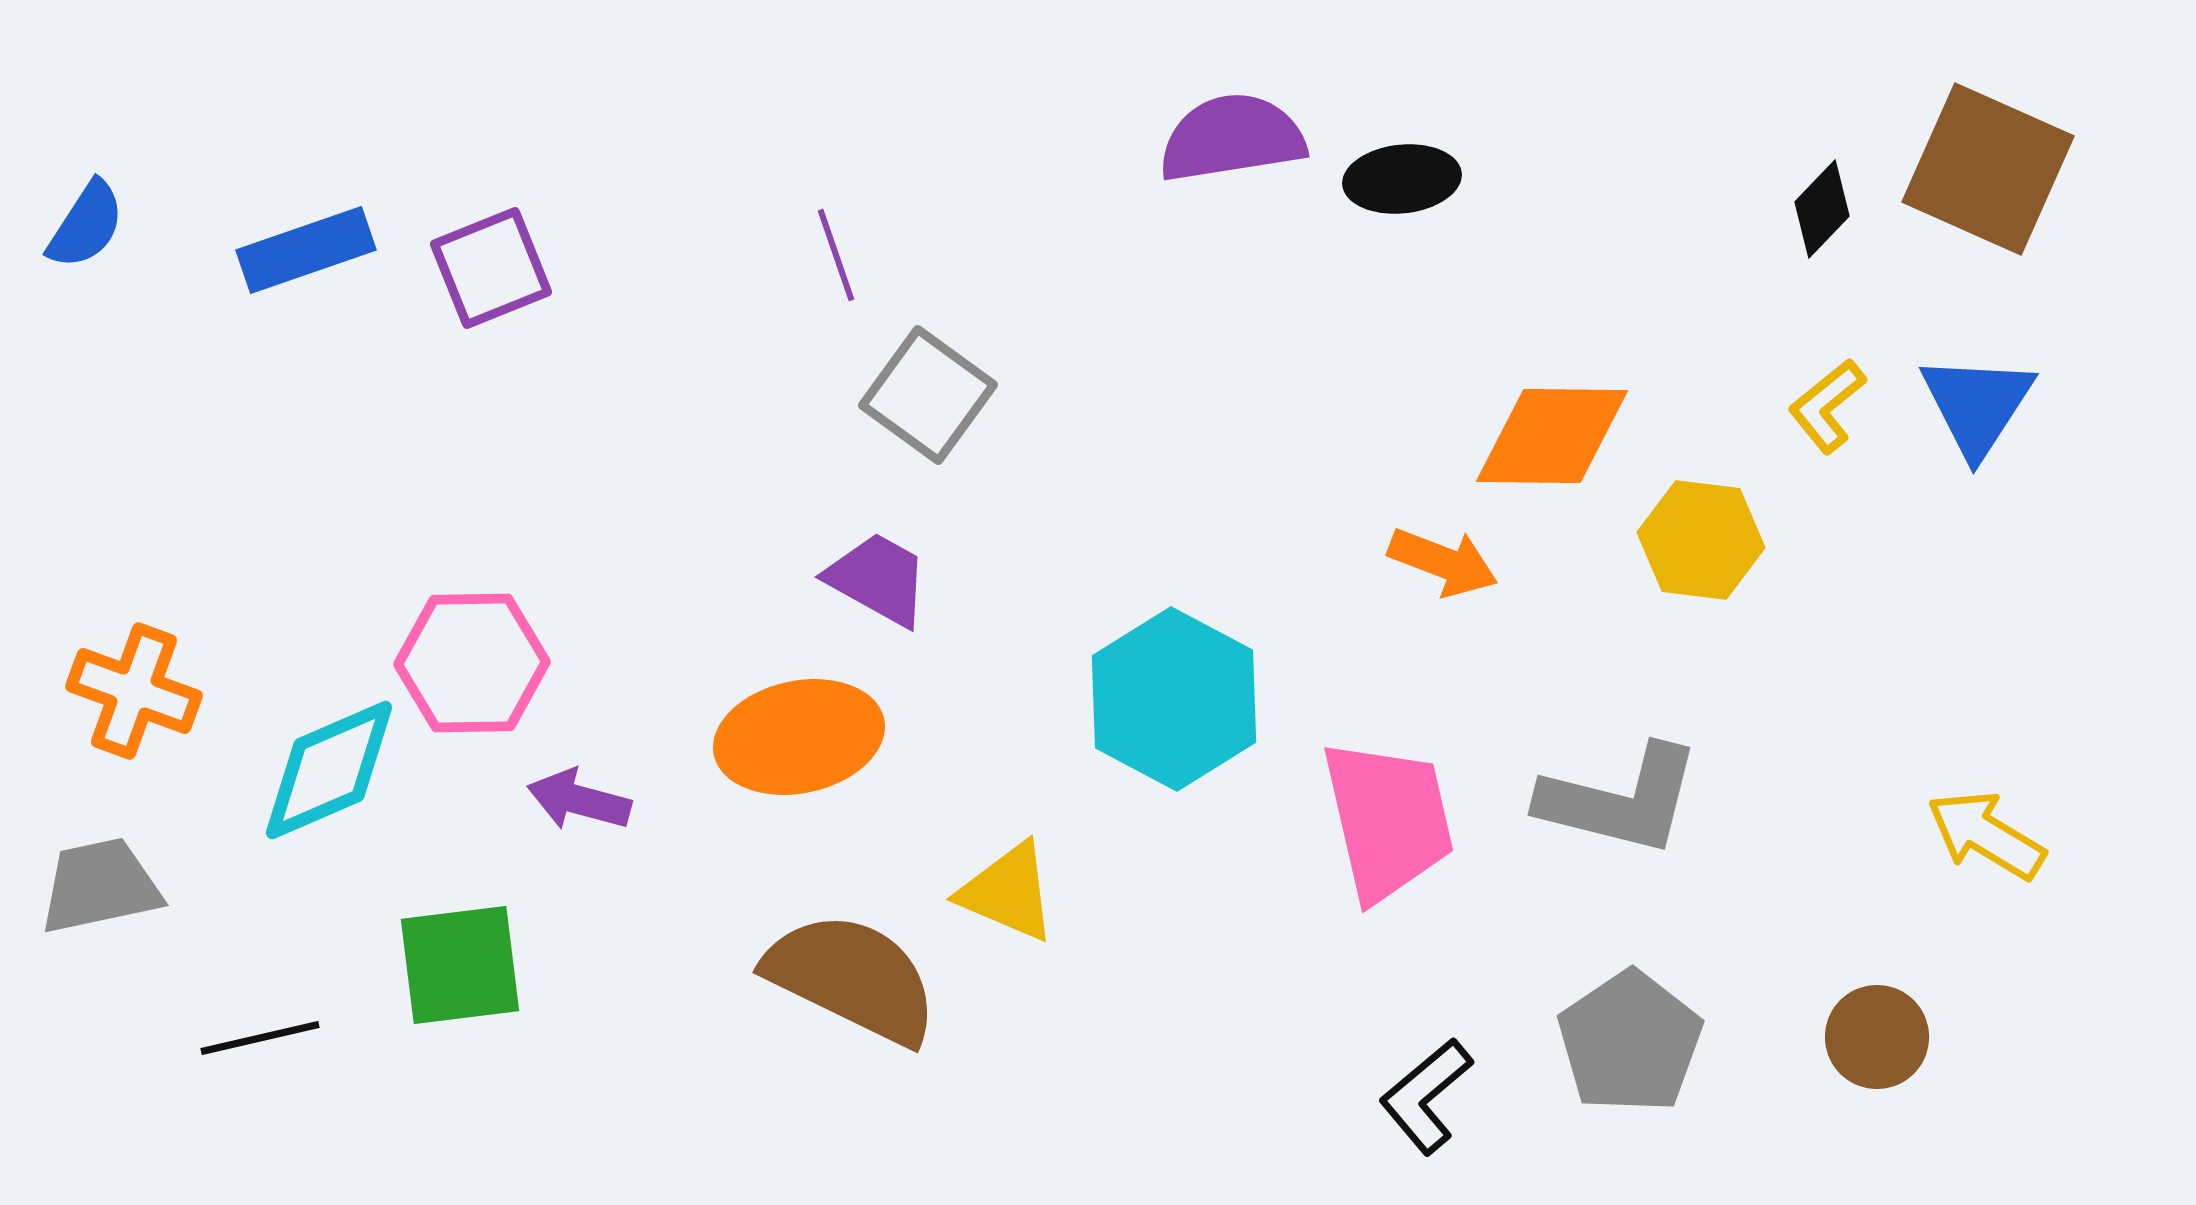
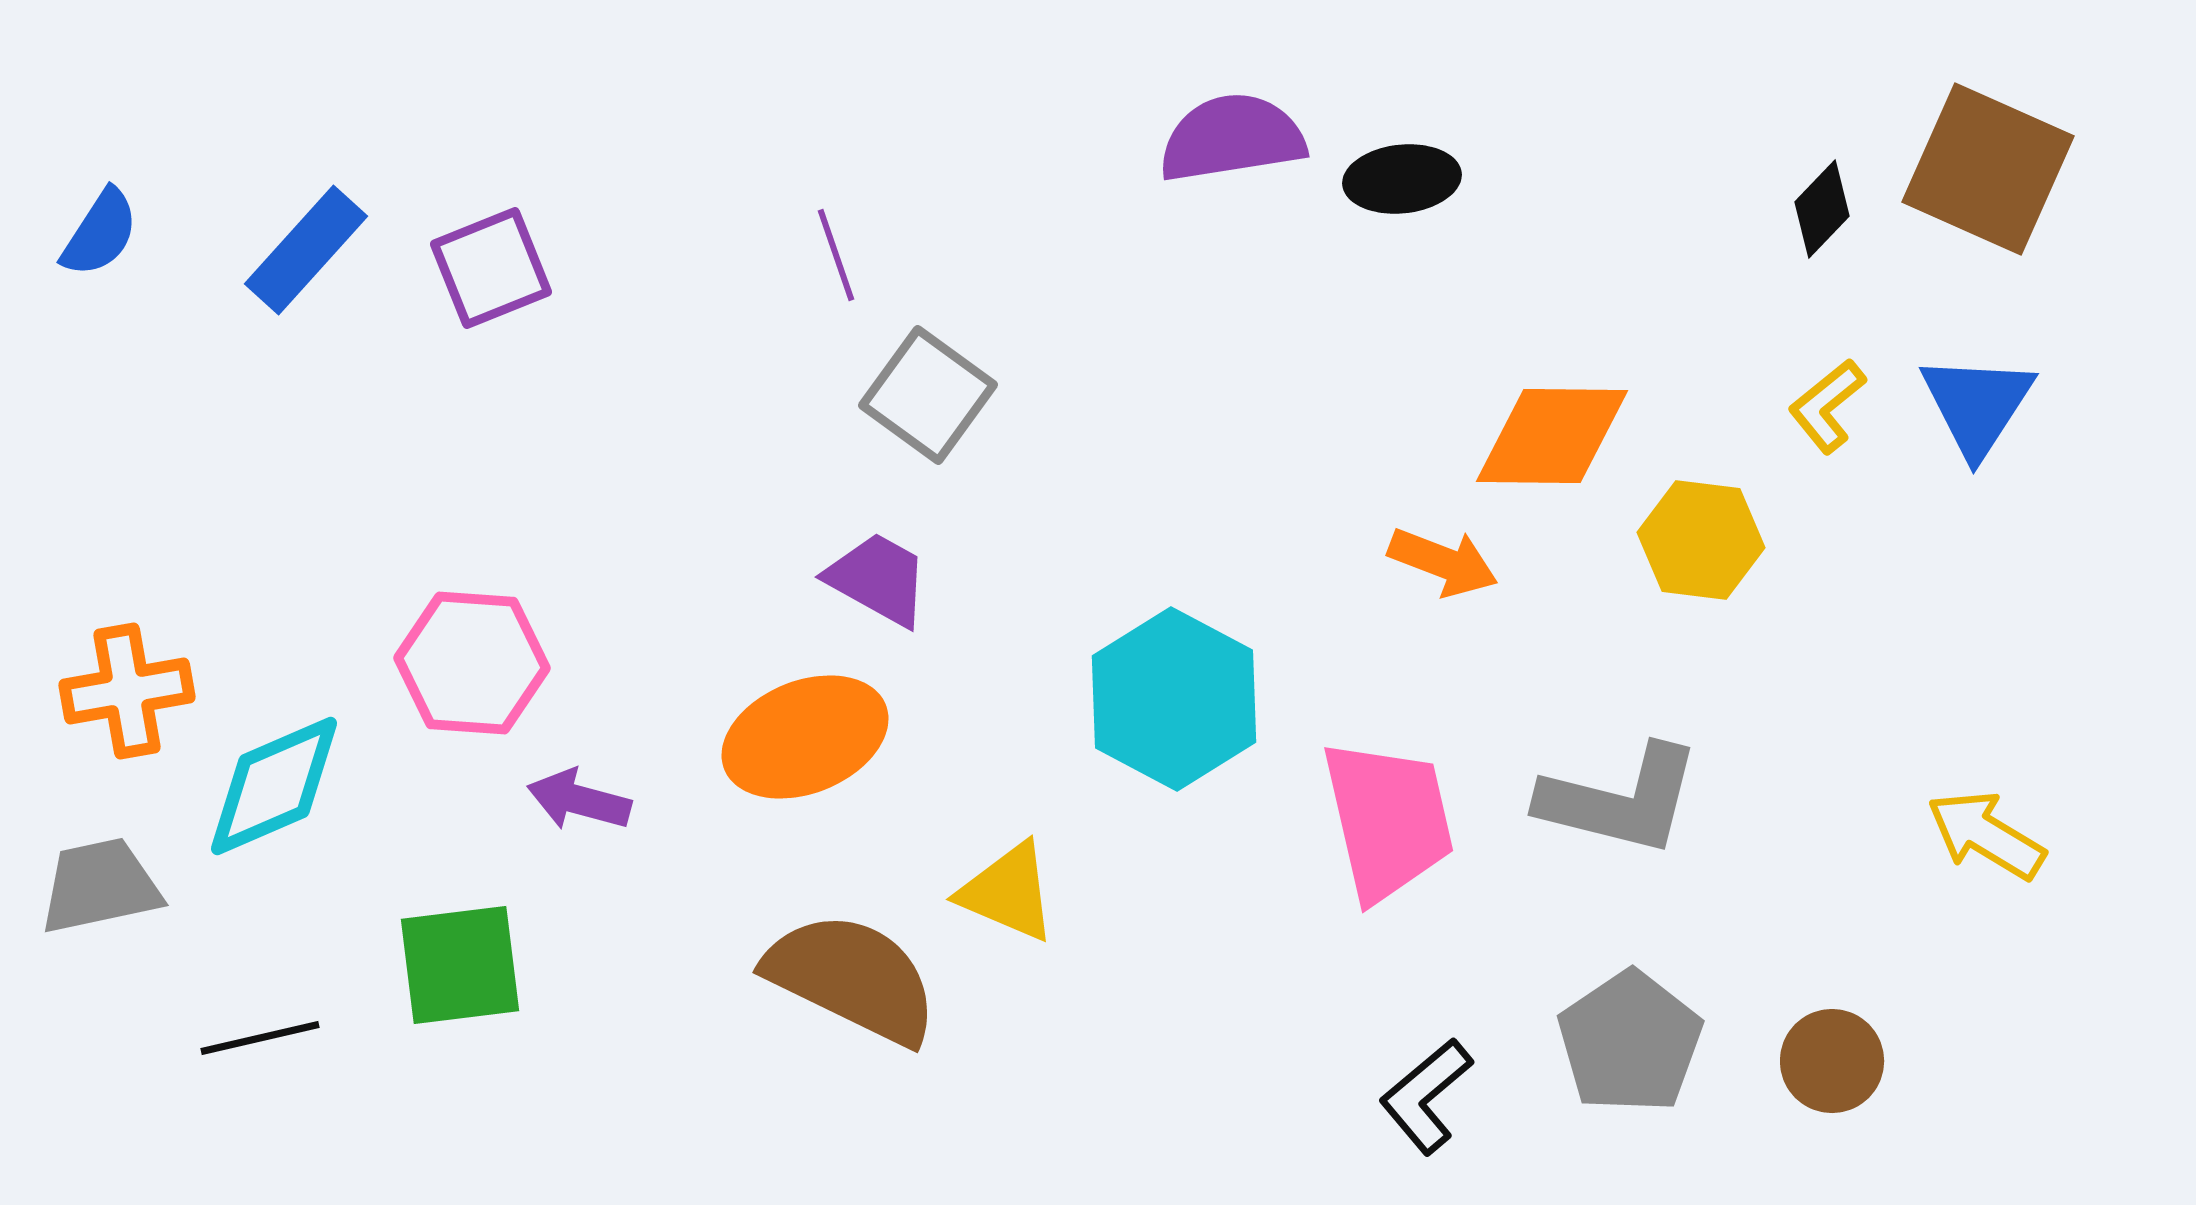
blue semicircle: moved 14 px right, 8 px down
blue rectangle: rotated 29 degrees counterclockwise
pink hexagon: rotated 5 degrees clockwise
orange cross: moved 7 px left; rotated 30 degrees counterclockwise
orange ellipse: moved 6 px right; rotated 10 degrees counterclockwise
cyan diamond: moved 55 px left, 16 px down
brown circle: moved 45 px left, 24 px down
